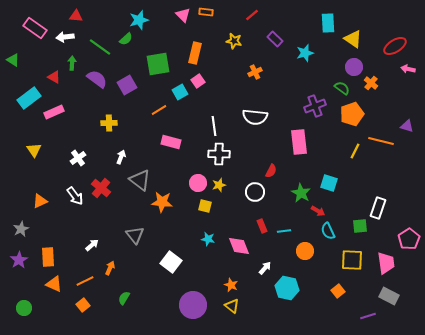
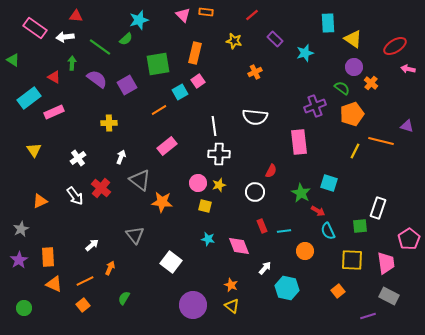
pink rectangle at (171, 142): moved 4 px left, 4 px down; rotated 54 degrees counterclockwise
